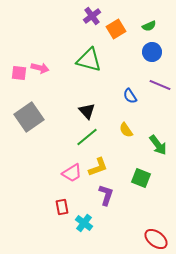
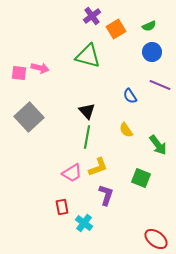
green triangle: moved 1 px left, 4 px up
gray square: rotated 8 degrees counterclockwise
green line: rotated 40 degrees counterclockwise
